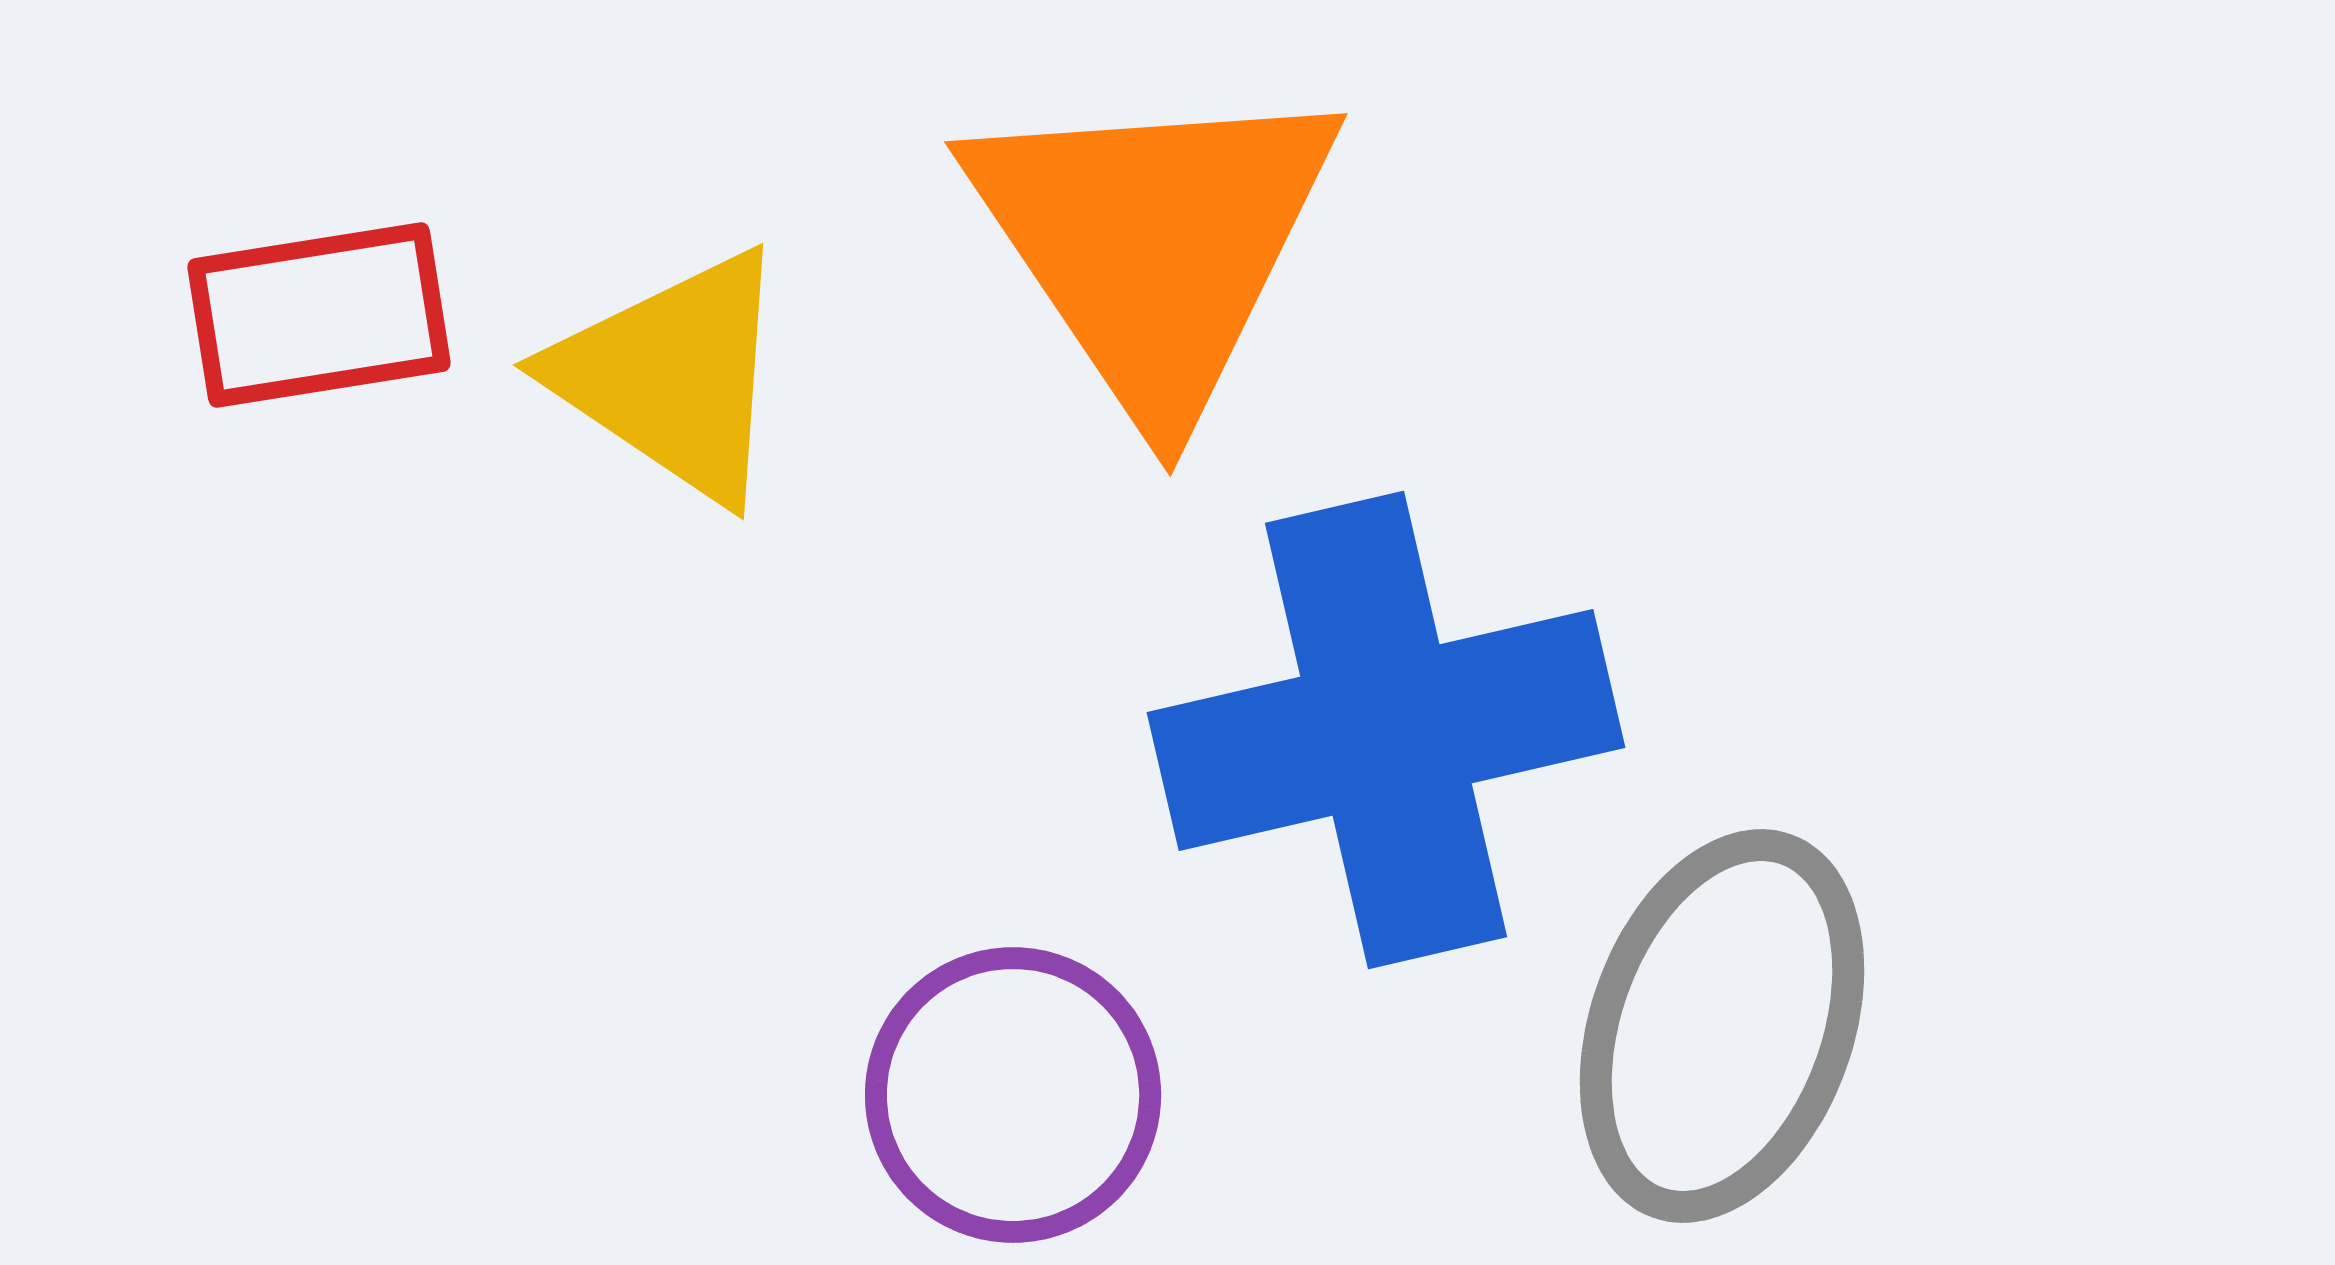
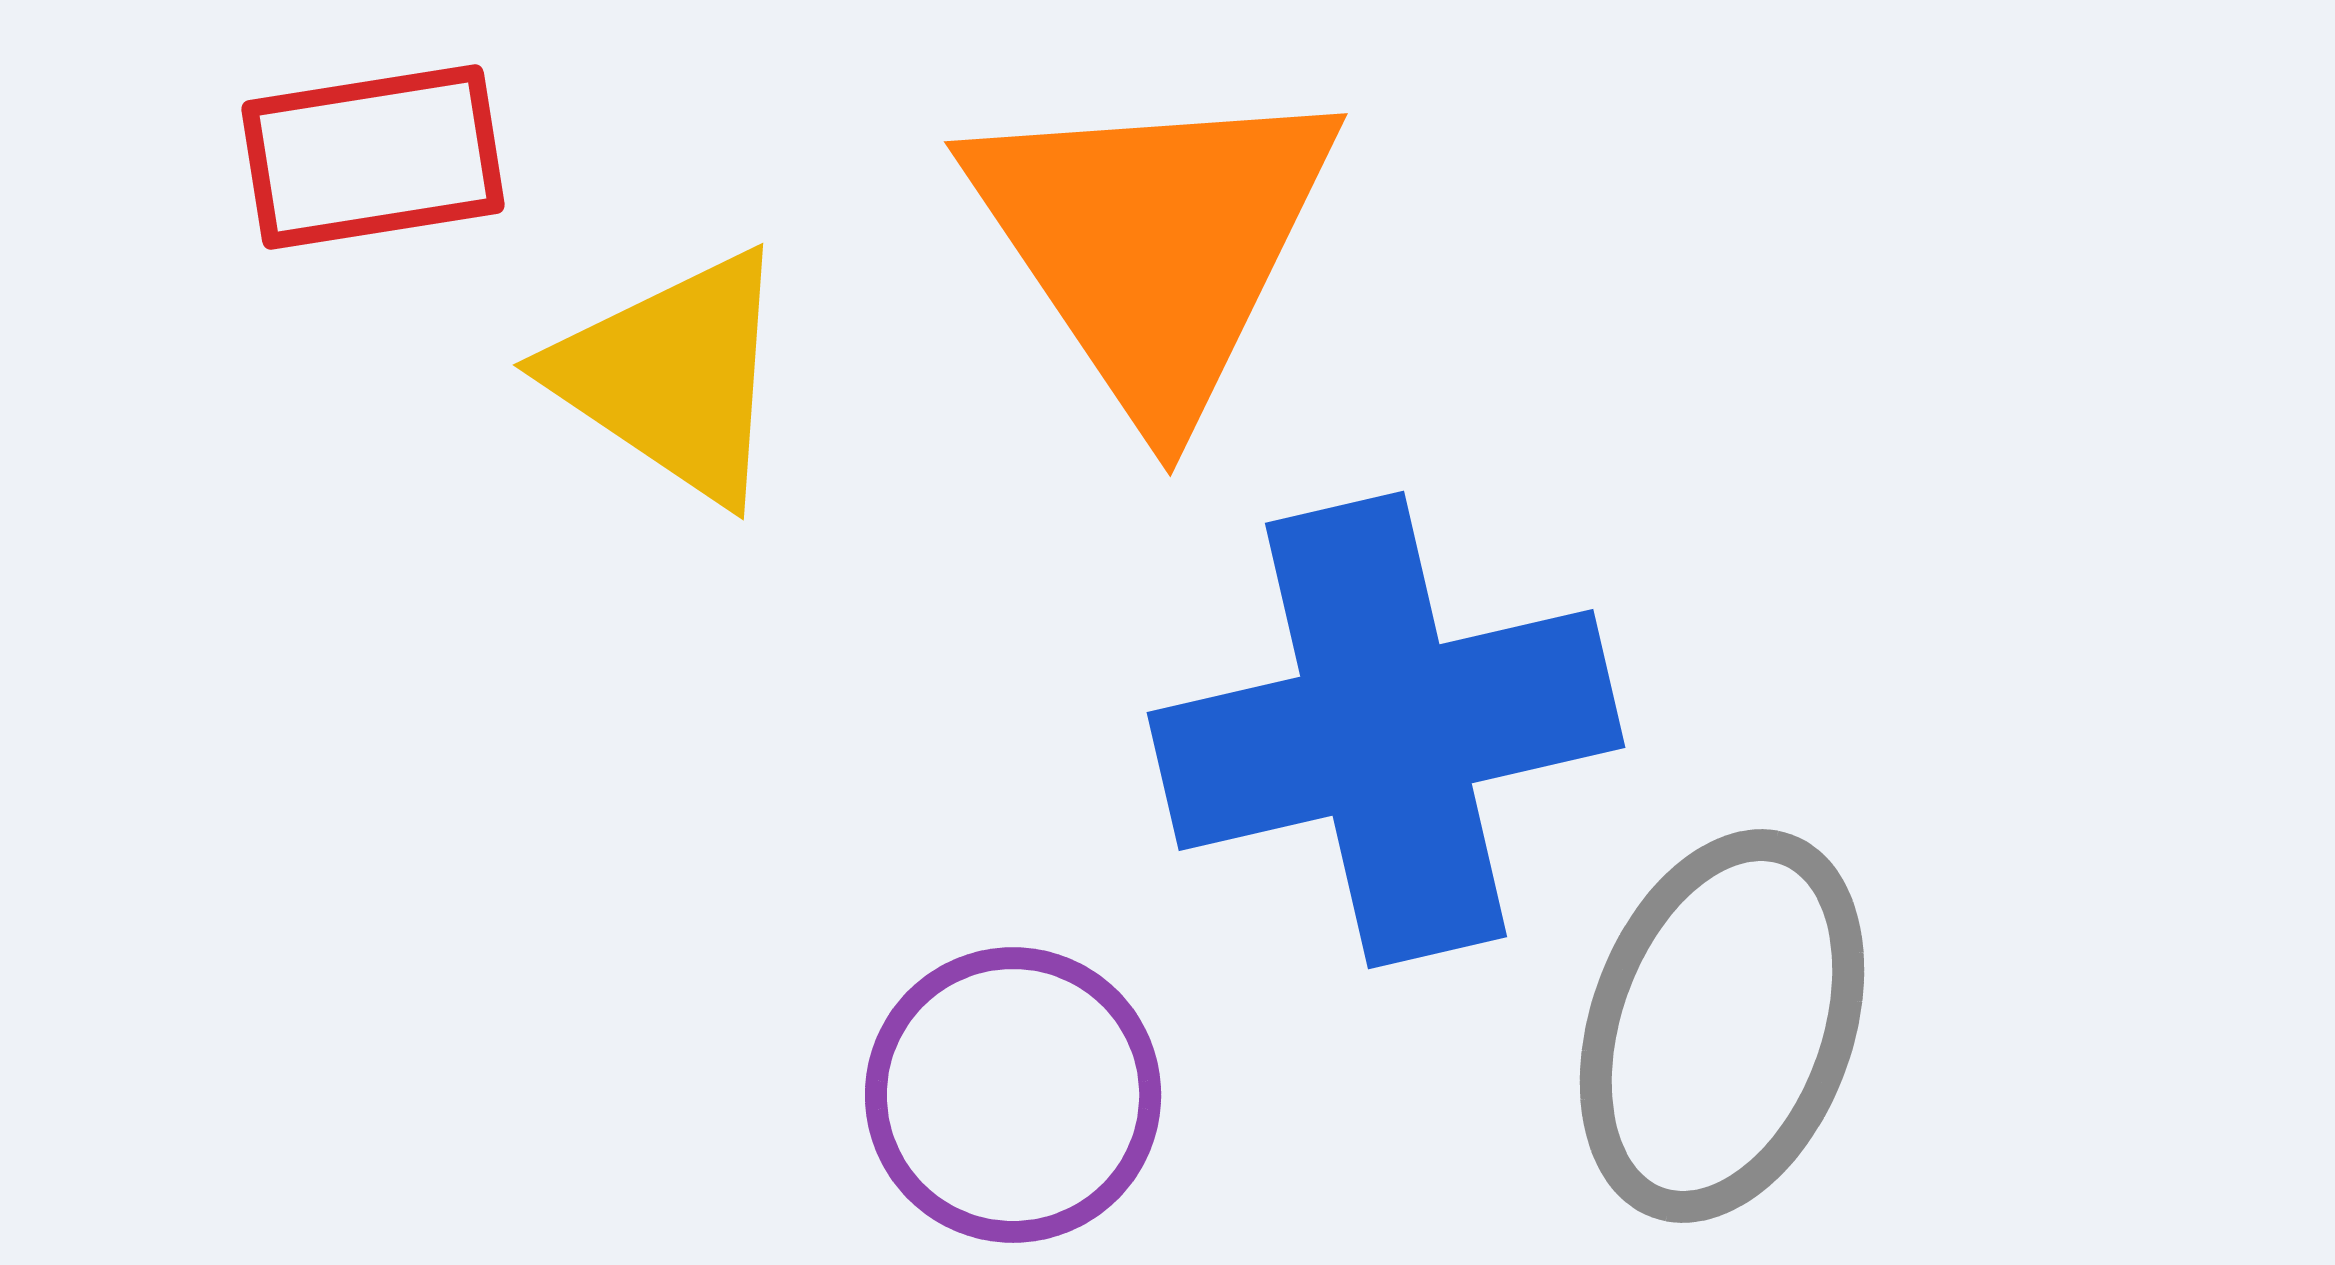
red rectangle: moved 54 px right, 158 px up
